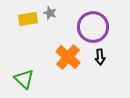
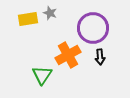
purple circle: moved 1 px down
orange cross: moved 2 px up; rotated 20 degrees clockwise
green triangle: moved 18 px right, 4 px up; rotated 20 degrees clockwise
